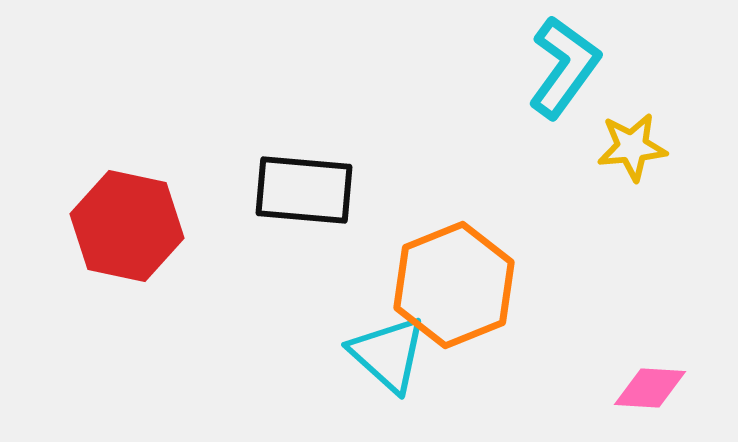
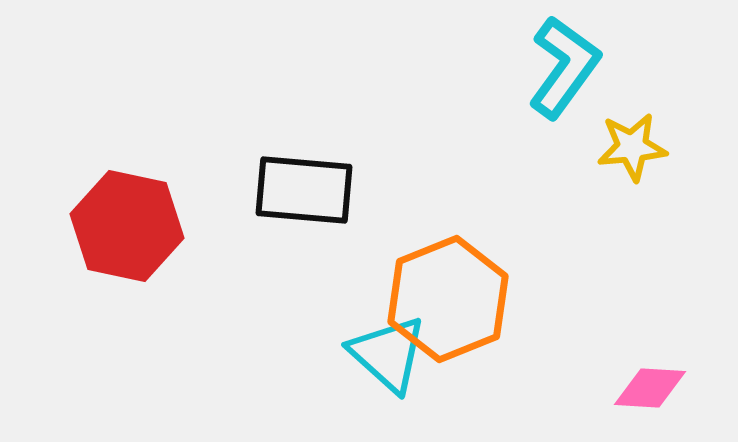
orange hexagon: moved 6 px left, 14 px down
